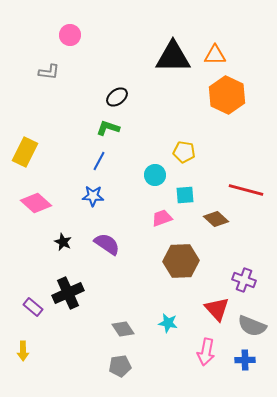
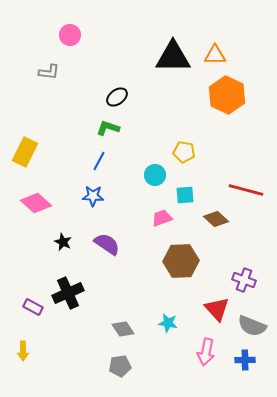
purple rectangle: rotated 12 degrees counterclockwise
